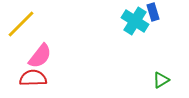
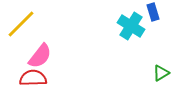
cyan cross: moved 4 px left, 5 px down
green triangle: moved 7 px up
